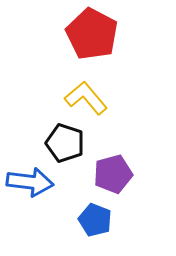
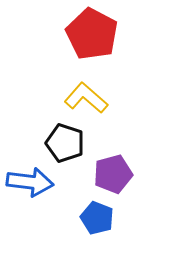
yellow L-shape: rotated 9 degrees counterclockwise
blue pentagon: moved 2 px right, 2 px up
